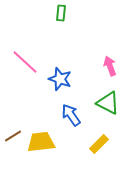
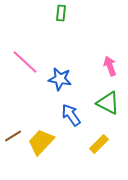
blue star: rotated 10 degrees counterclockwise
yellow trapezoid: rotated 40 degrees counterclockwise
